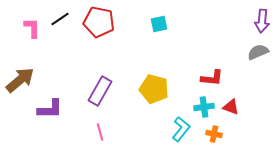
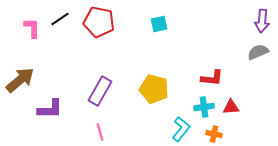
red triangle: rotated 24 degrees counterclockwise
